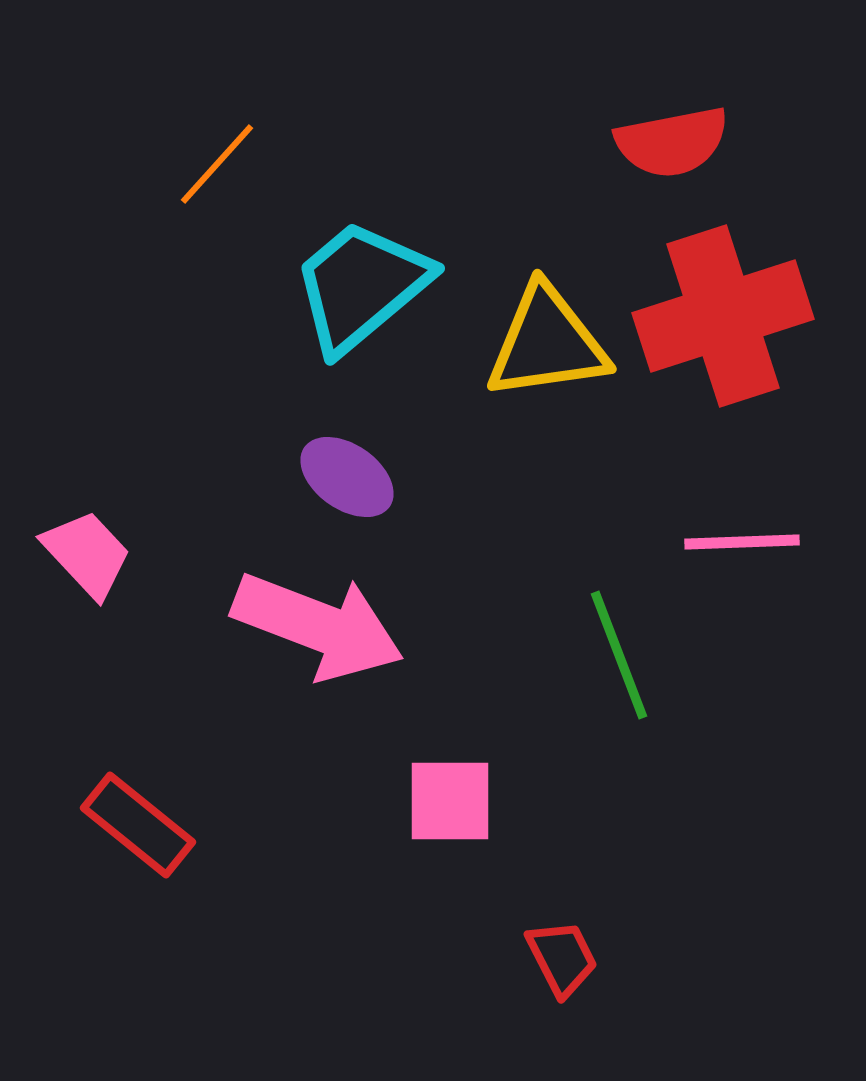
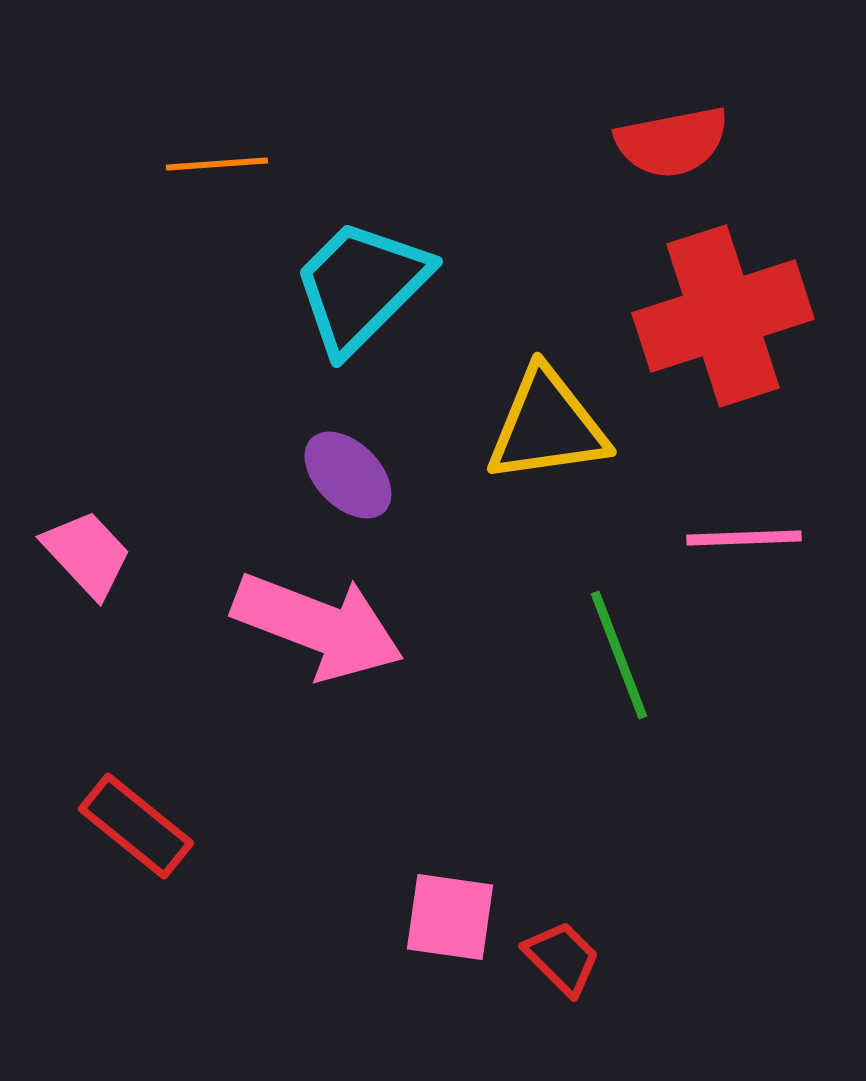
orange line: rotated 44 degrees clockwise
cyan trapezoid: rotated 5 degrees counterclockwise
yellow triangle: moved 83 px down
purple ellipse: moved 1 px right, 2 px up; rotated 10 degrees clockwise
pink line: moved 2 px right, 4 px up
pink square: moved 116 px down; rotated 8 degrees clockwise
red rectangle: moved 2 px left, 1 px down
red trapezoid: rotated 18 degrees counterclockwise
